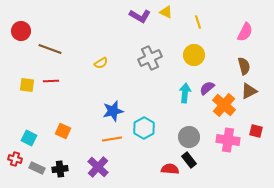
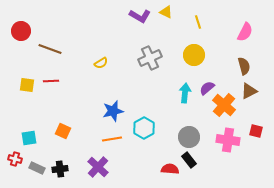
cyan square: rotated 35 degrees counterclockwise
